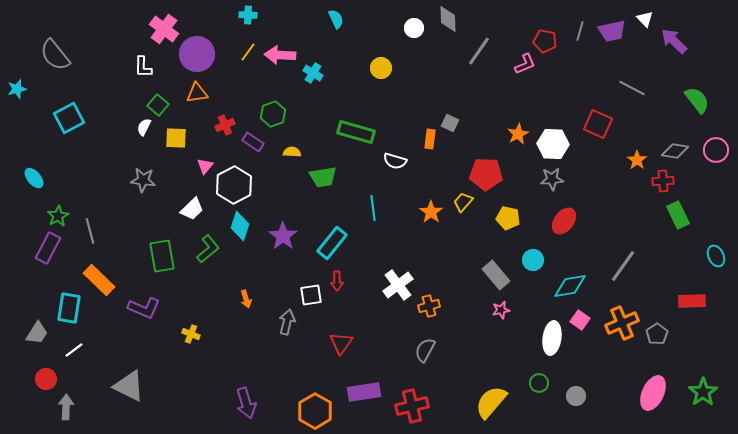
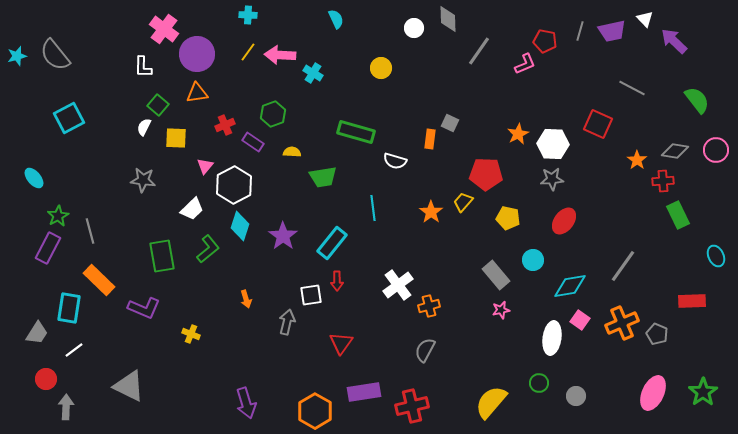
cyan star at (17, 89): moved 33 px up
gray pentagon at (657, 334): rotated 15 degrees counterclockwise
